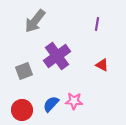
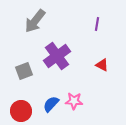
red circle: moved 1 px left, 1 px down
